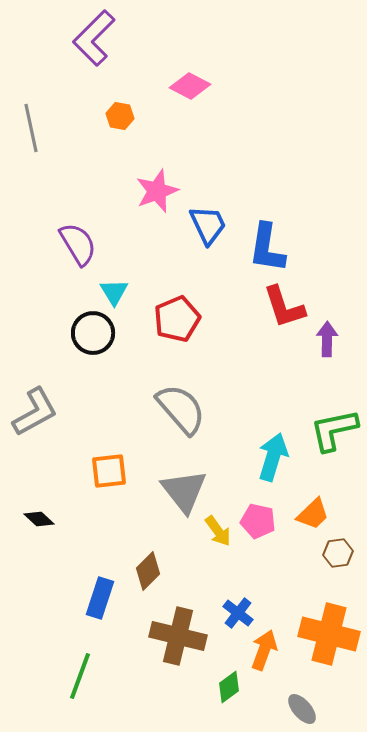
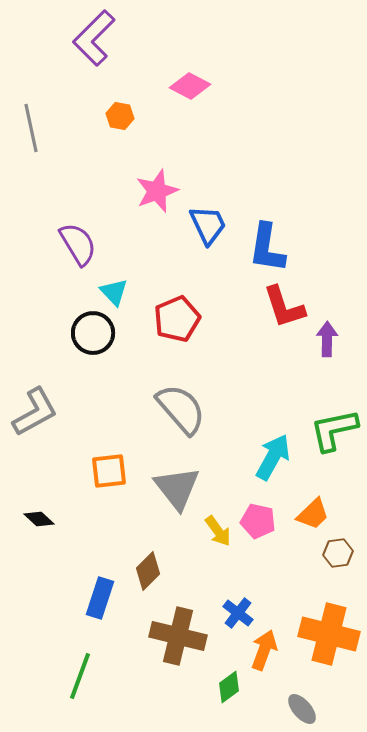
cyan triangle: rotated 12 degrees counterclockwise
cyan arrow: rotated 12 degrees clockwise
gray triangle: moved 7 px left, 3 px up
